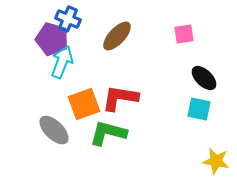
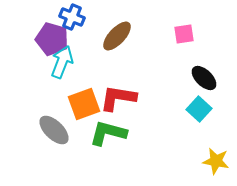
blue cross: moved 4 px right, 2 px up
red L-shape: moved 2 px left
cyan square: rotated 30 degrees clockwise
